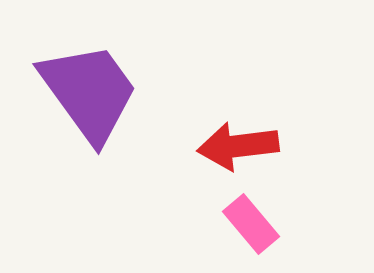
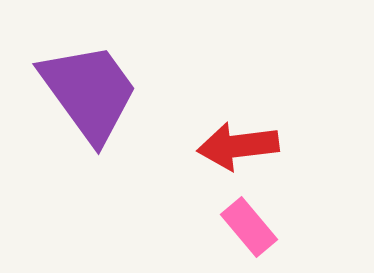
pink rectangle: moved 2 px left, 3 px down
